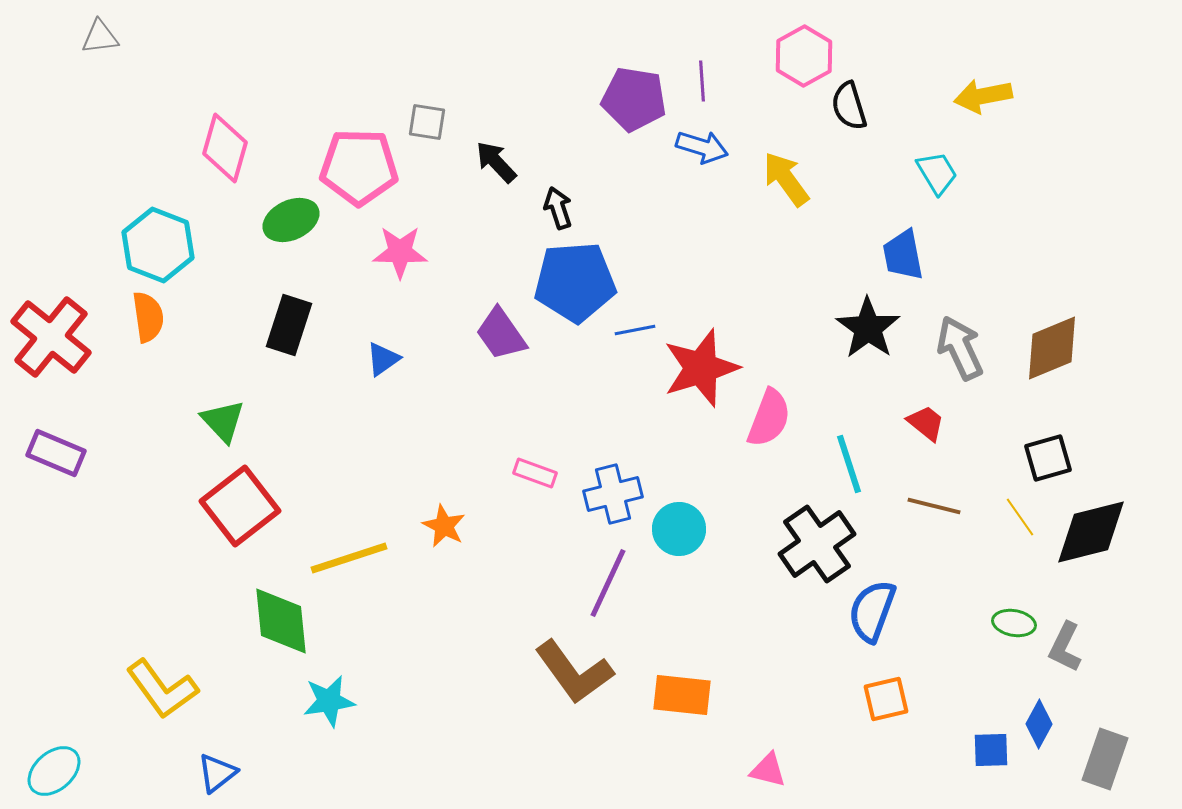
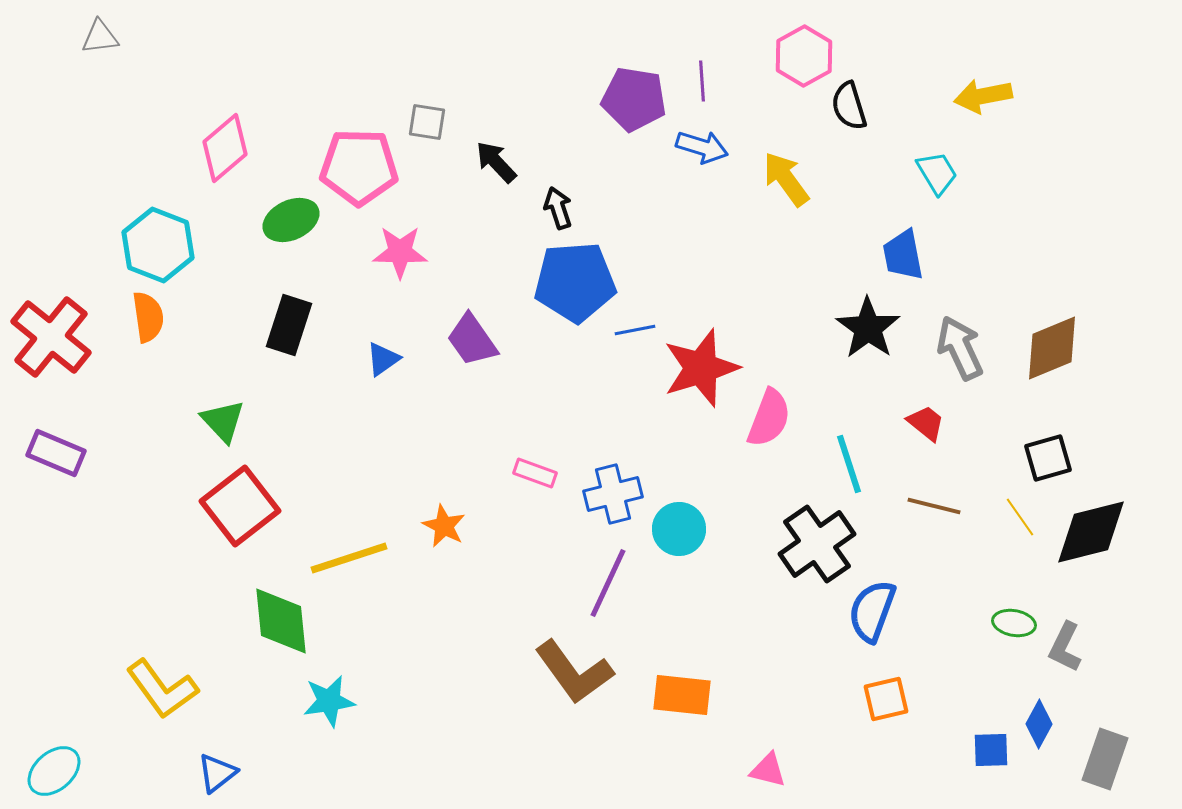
pink diamond at (225, 148): rotated 34 degrees clockwise
purple trapezoid at (501, 334): moved 29 px left, 6 px down
